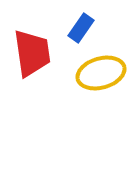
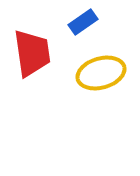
blue rectangle: moved 2 px right, 6 px up; rotated 20 degrees clockwise
